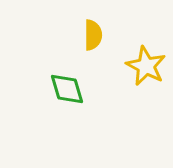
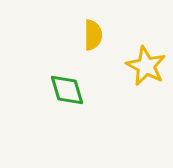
green diamond: moved 1 px down
